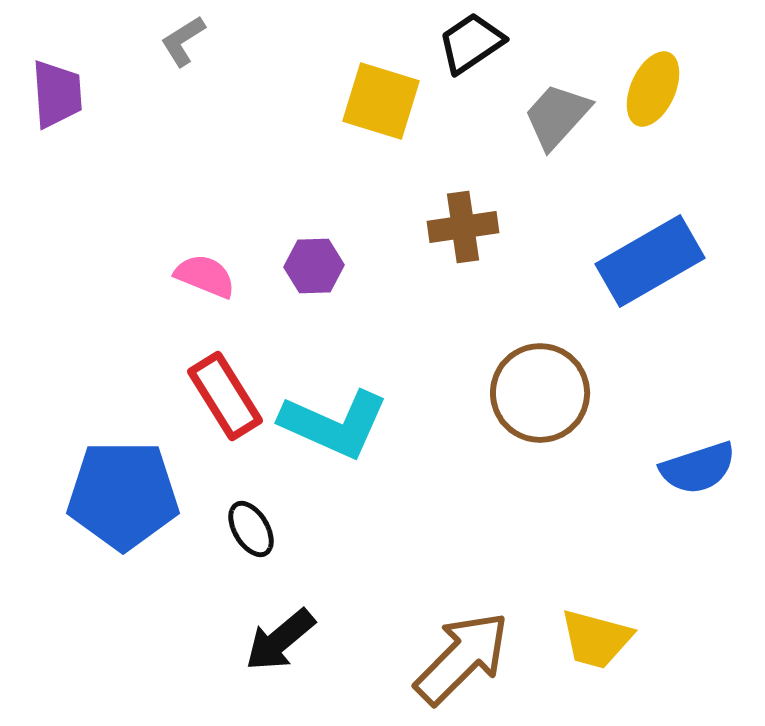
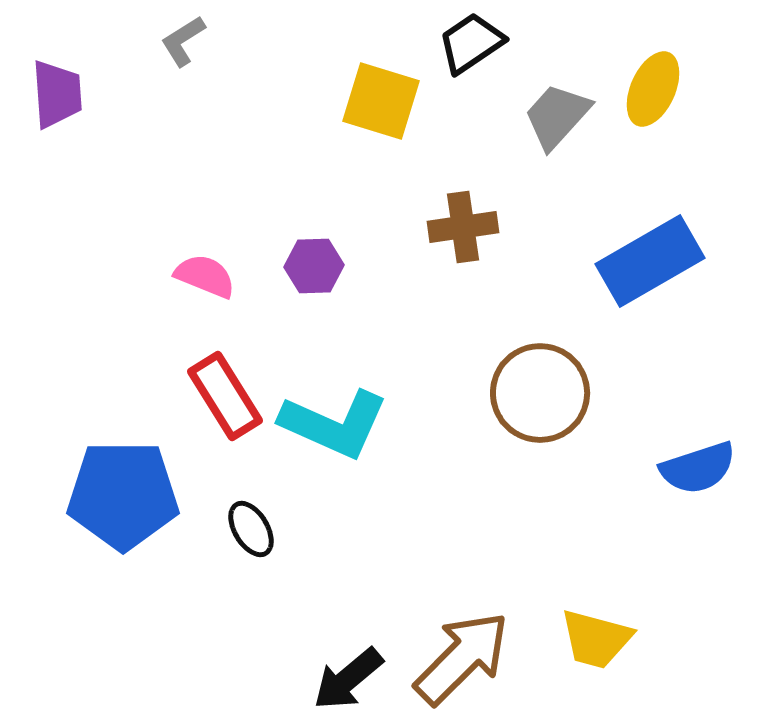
black arrow: moved 68 px right, 39 px down
